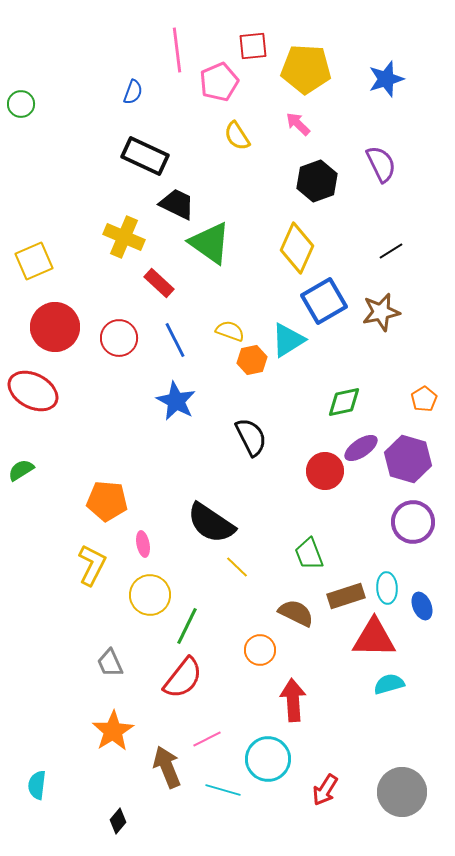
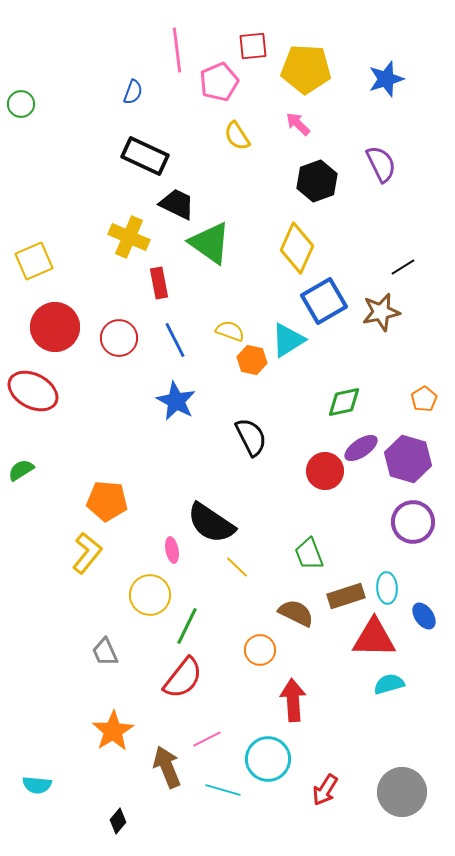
yellow cross at (124, 237): moved 5 px right
black line at (391, 251): moved 12 px right, 16 px down
red rectangle at (159, 283): rotated 36 degrees clockwise
orange hexagon at (252, 360): rotated 24 degrees clockwise
pink ellipse at (143, 544): moved 29 px right, 6 px down
yellow L-shape at (92, 565): moved 5 px left, 12 px up; rotated 12 degrees clockwise
blue ellipse at (422, 606): moved 2 px right, 10 px down; rotated 12 degrees counterclockwise
gray trapezoid at (110, 663): moved 5 px left, 11 px up
cyan semicircle at (37, 785): rotated 92 degrees counterclockwise
